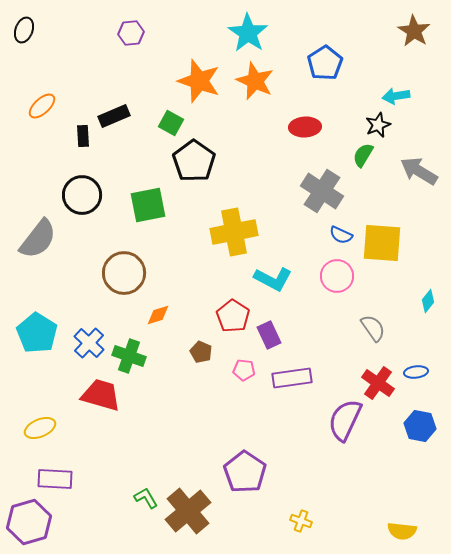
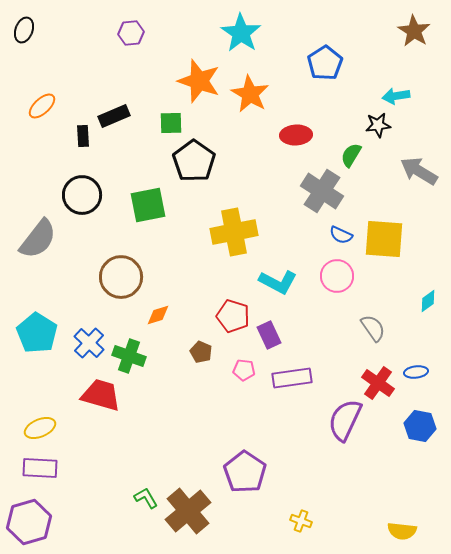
cyan star at (248, 33): moved 7 px left
orange star at (255, 81): moved 5 px left, 13 px down; rotated 6 degrees clockwise
green square at (171, 123): rotated 30 degrees counterclockwise
black star at (378, 125): rotated 15 degrees clockwise
red ellipse at (305, 127): moved 9 px left, 8 px down
green semicircle at (363, 155): moved 12 px left
yellow square at (382, 243): moved 2 px right, 4 px up
brown circle at (124, 273): moved 3 px left, 4 px down
cyan L-shape at (273, 279): moved 5 px right, 3 px down
cyan diamond at (428, 301): rotated 15 degrees clockwise
red pentagon at (233, 316): rotated 16 degrees counterclockwise
purple rectangle at (55, 479): moved 15 px left, 11 px up
